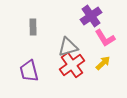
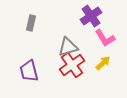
gray rectangle: moved 2 px left, 4 px up; rotated 14 degrees clockwise
